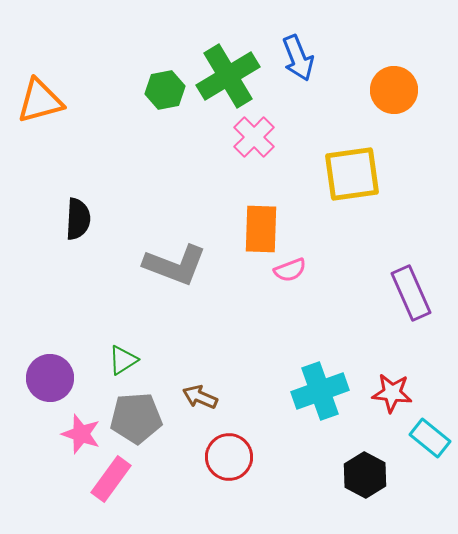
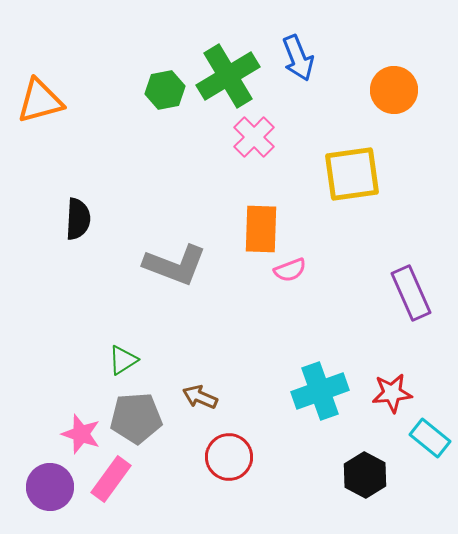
purple circle: moved 109 px down
red star: rotated 12 degrees counterclockwise
